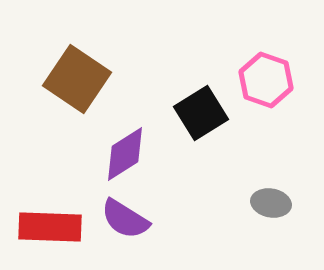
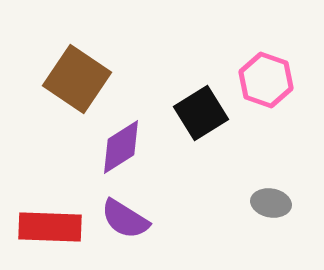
purple diamond: moved 4 px left, 7 px up
